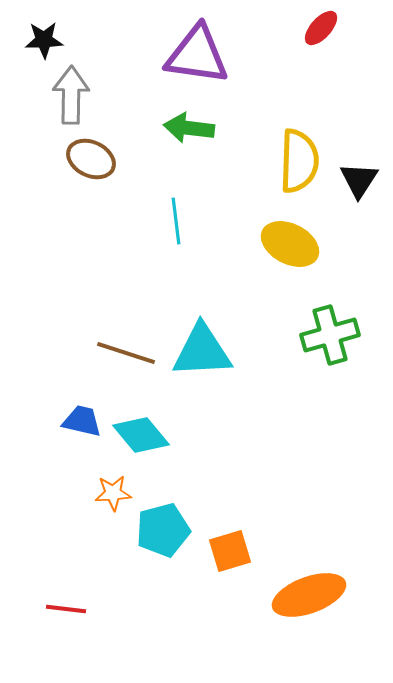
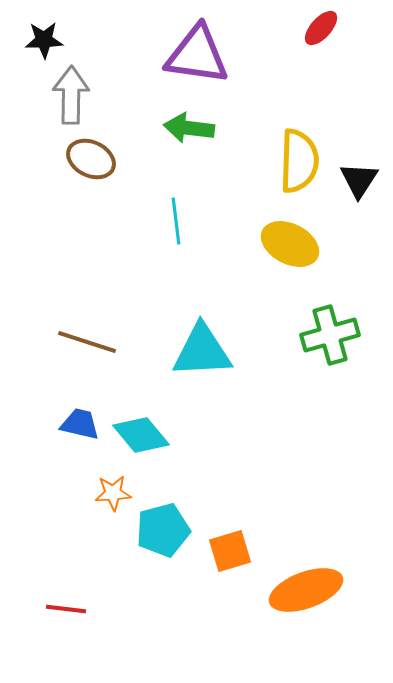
brown line: moved 39 px left, 11 px up
blue trapezoid: moved 2 px left, 3 px down
orange ellipse: moved 3 px left, 5 px up
